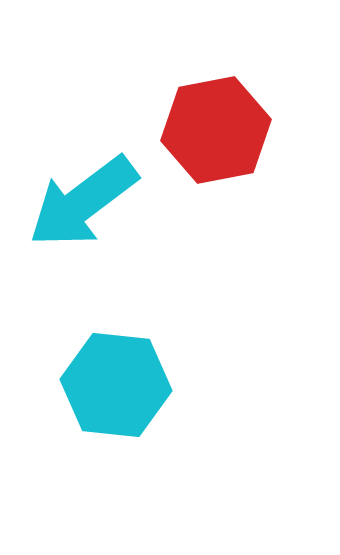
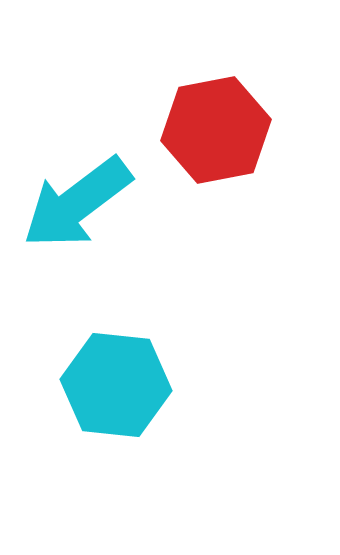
cyan arrow: moved 6 px left, 1 px down
